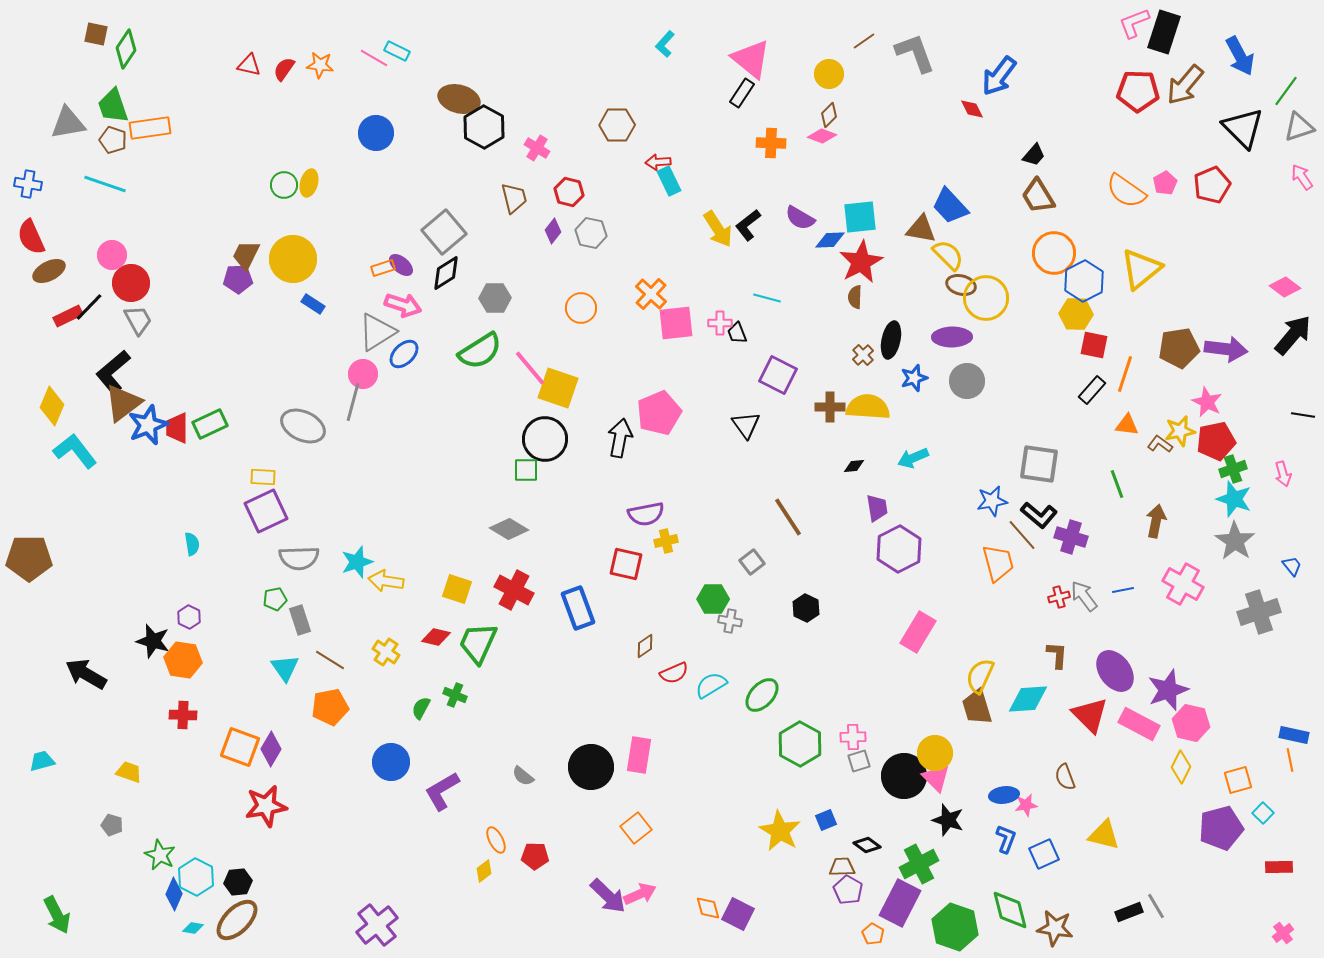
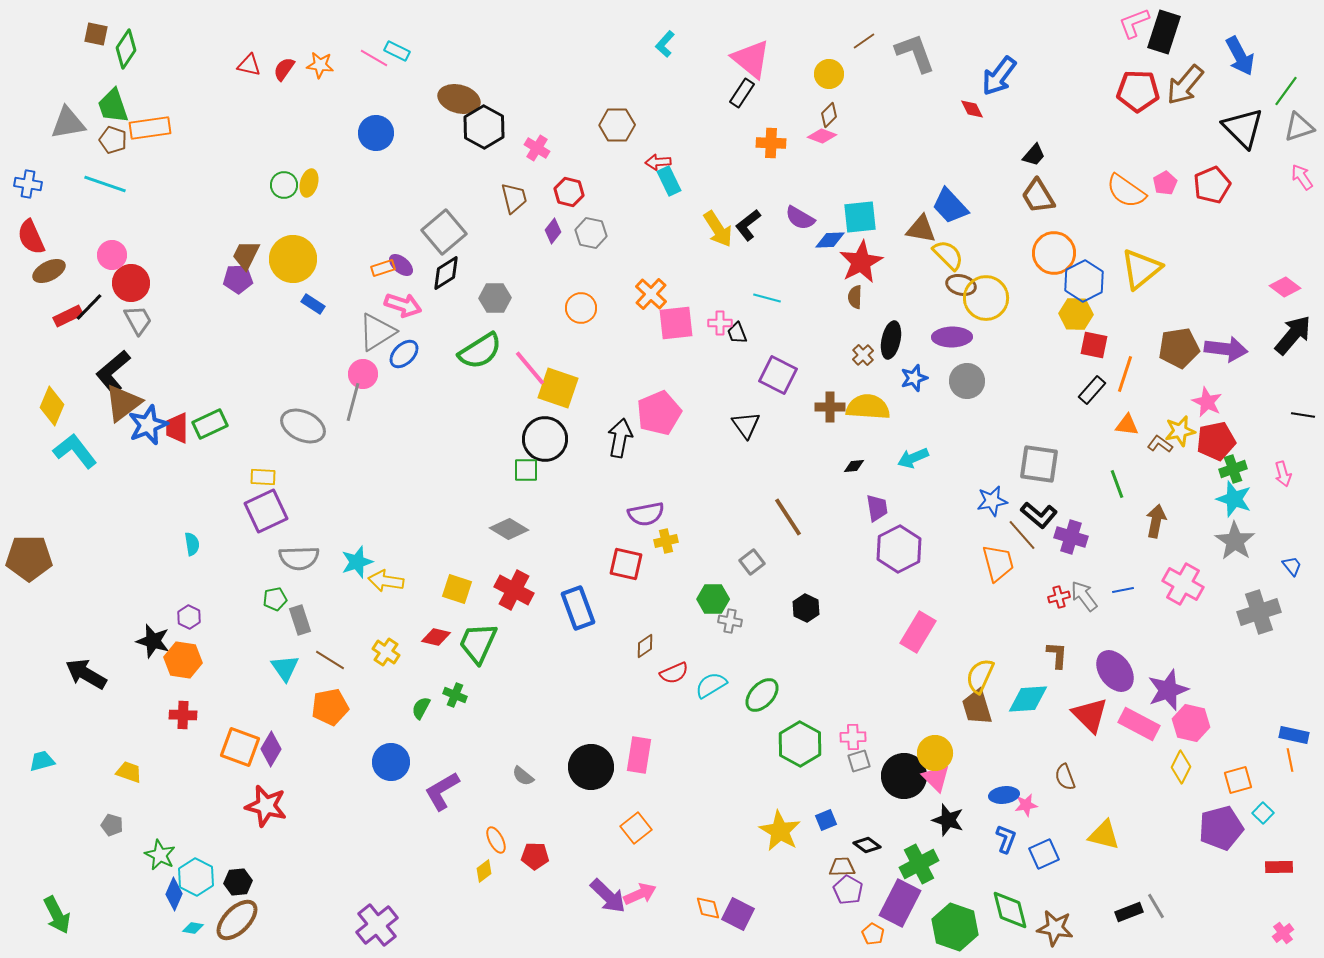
red star at (266, 806): rotated 24 degrees clockwise
